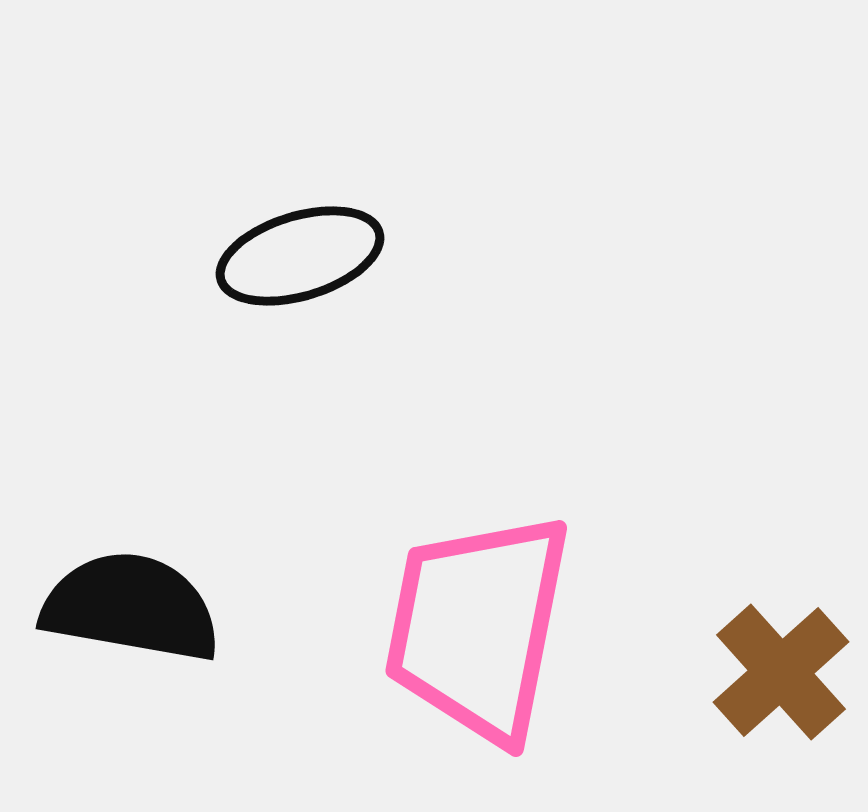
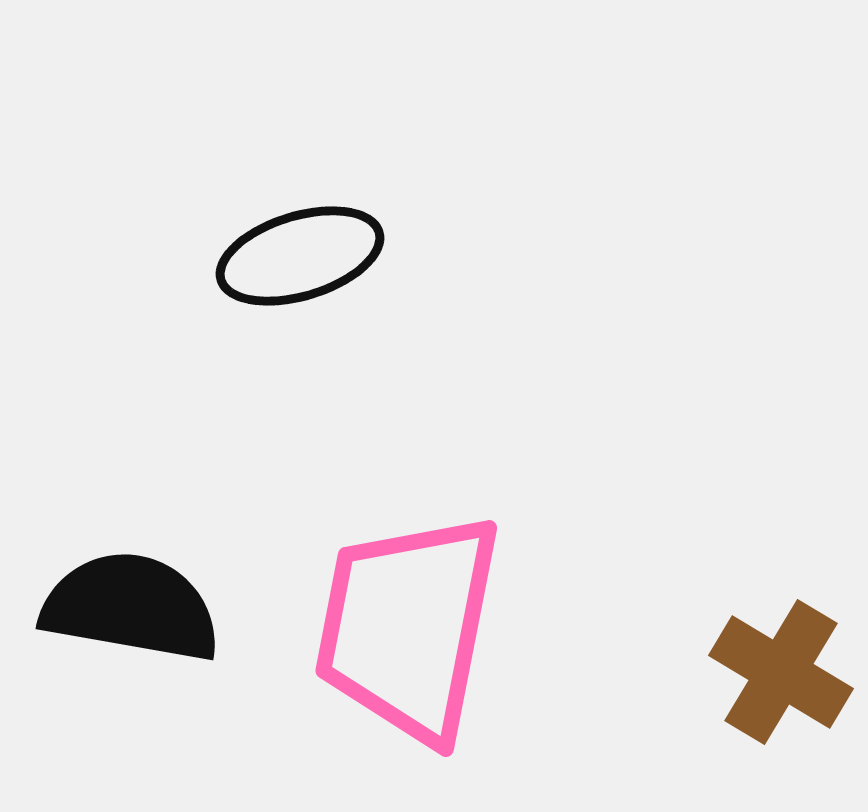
pink trapezoid: moved 70 px left
brown cross: rotated 17 degrees counterclockwise
